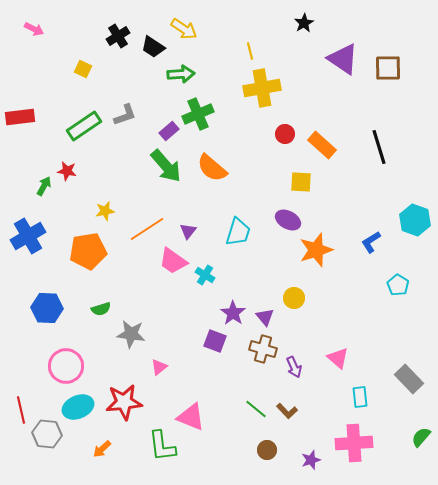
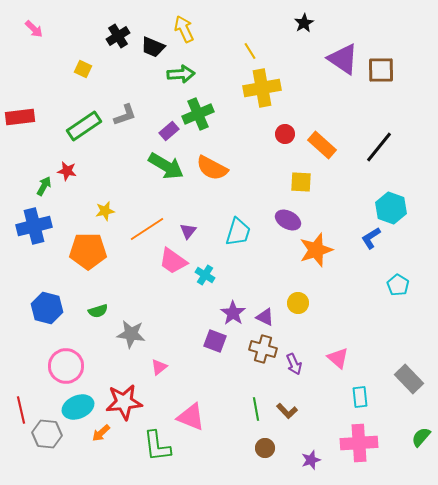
pink arrow at (34, 29): rotated 18 degrees clockwise
yellow arrow at (184, 29): rotated 148 degrees counterclockwise
black trapezoid at (153, 47): rotated 10 degrees counterclockwise
yellow line at (250, 51): rotated 18 degrees counterclockwise
brown square at (388, 68): moved 7 px left, 2 px down
black line at (379, 147): rotated 56 degrees clockwise
green arrow at (166, 166): rotated 18 degrees counterclockwise
orange semicircle at (212, 168): rotated 12 degrees counterclockwise
cyan hexagon at (415, 220): moved 24 px left, 12 px up
blue cross at (28, 236): moved 6 px right, 10 px up; rotated 16 degrees clockwise
blue L-shape at (371, 242): moved 4 px up
orange pentagon at (88, 251): rotated 9 degrees clockwise
yellow circle at (294, 298): moved 4 px right, 5 px down
blue hexagon at (47, 308): rotated 12 degrees clockwise
green semicircle at (101, 309): moved 3 px left, 2 px down
purple triangle at (265, 317): rotated 24 degrees counterclockwise
purple arrow at (294, 367): moved 3 px up
green line at (256, 409): rotated 40 degrees clockwise
pink cross at (354, 443): moved 5 px right
green L-shape at (162, 446): moved 5 px left
orange arrow at (102, 449): moved 1 px left, 16 px up
brown circle at (267, 450): moved 2 px left, 2 px up
